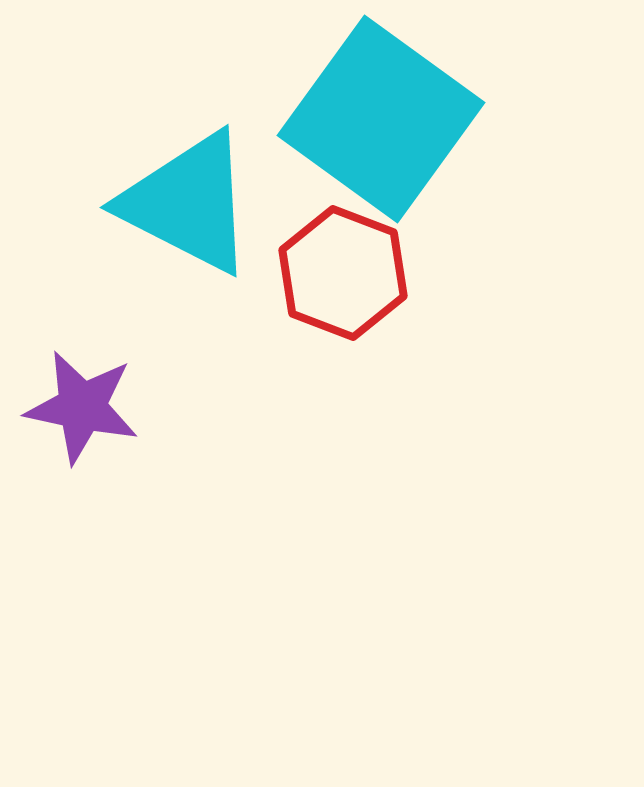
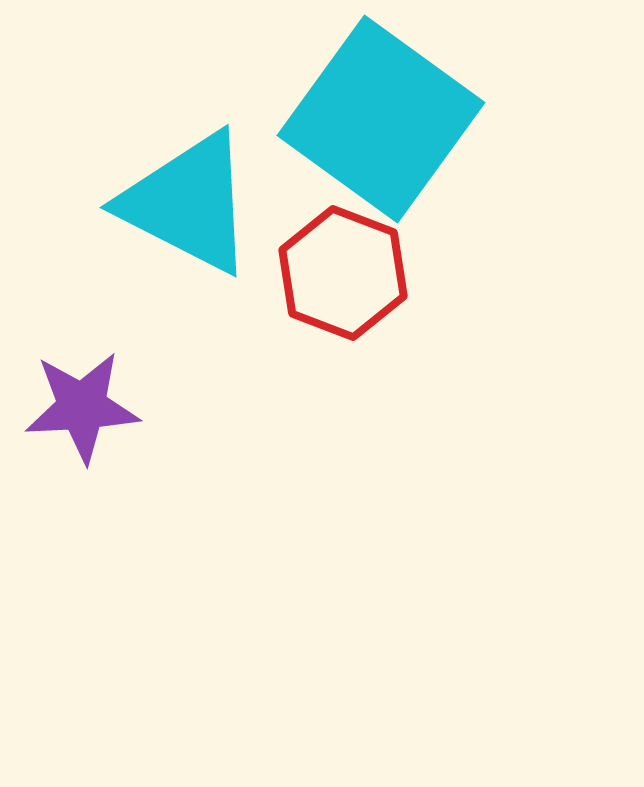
purple star: rotated 15 degrees counterclockwise
